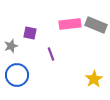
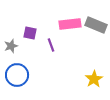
purple line: moved 9 px up
